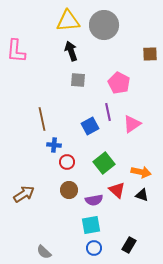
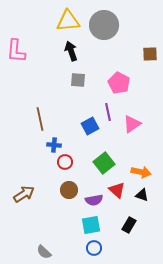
brown line: moved 2 px left
red circle: moved 2 px left
black rectangle: moved 20 px up
